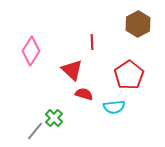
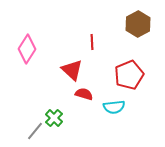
pink diamond: moved 4 px left, 2 px up
red pentagon: rotated 12 degrees clockwise
